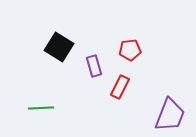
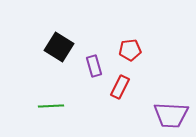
green line: moved 10 px right, 2 px up
purple trapezoid: moved 1 px right; rotated 72 degrees clockwise
